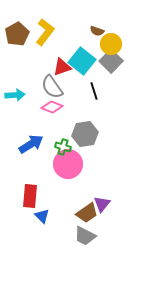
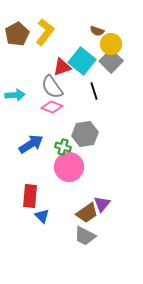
pink circle: moved 1 px right, 3 px down
